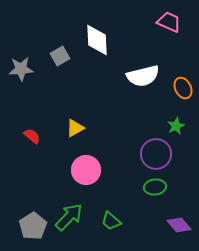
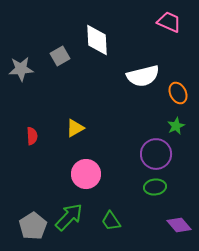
orange ellipse: moved 5 px left, 5 px down
red semicircle: rotated 48 degrees clockwise
pink circle: moved 4 px down
green trapezoid: rotated 15 degrees clockwise
